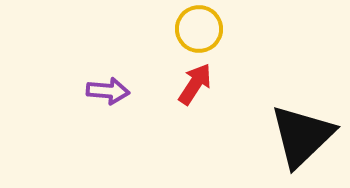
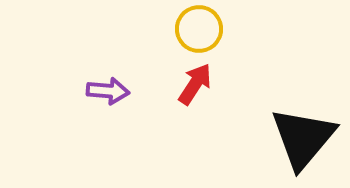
black triangle: moved 1 px right, 2 px down; rotated 6 degrees counterclockwise
